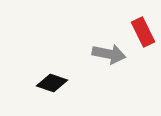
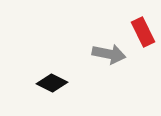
black diamond: rotated 8 degrees clockwise
